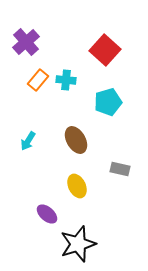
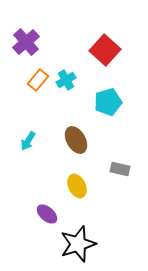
cyan cross: rotated 36 degrees counterclockwise
